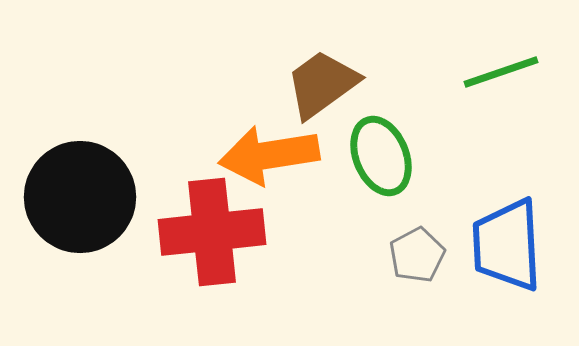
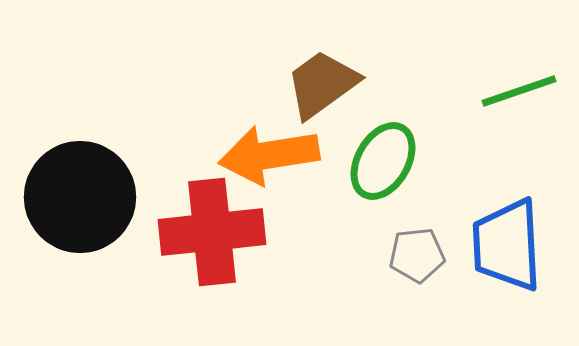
green line: moved 18 px right, 19 px down
green ellipse: moved 2 px right, 5 px down; rotated 52 degrees clockwise
gray pentagon: rotated 22 degrees clockwise
